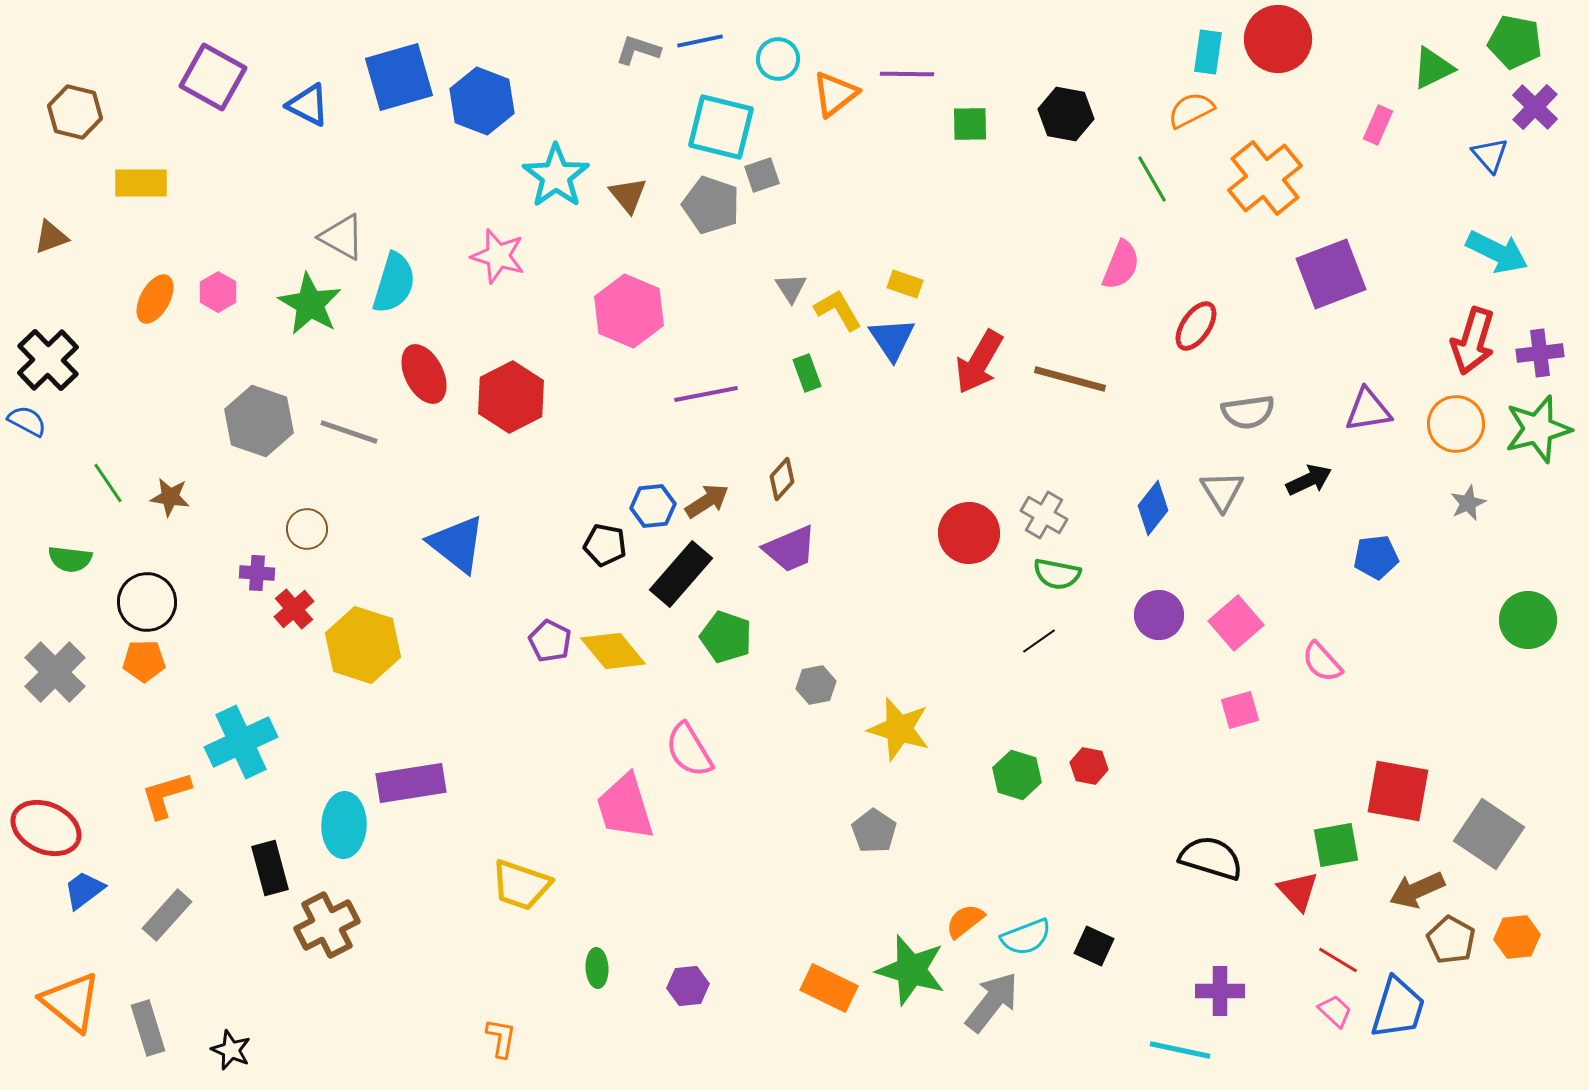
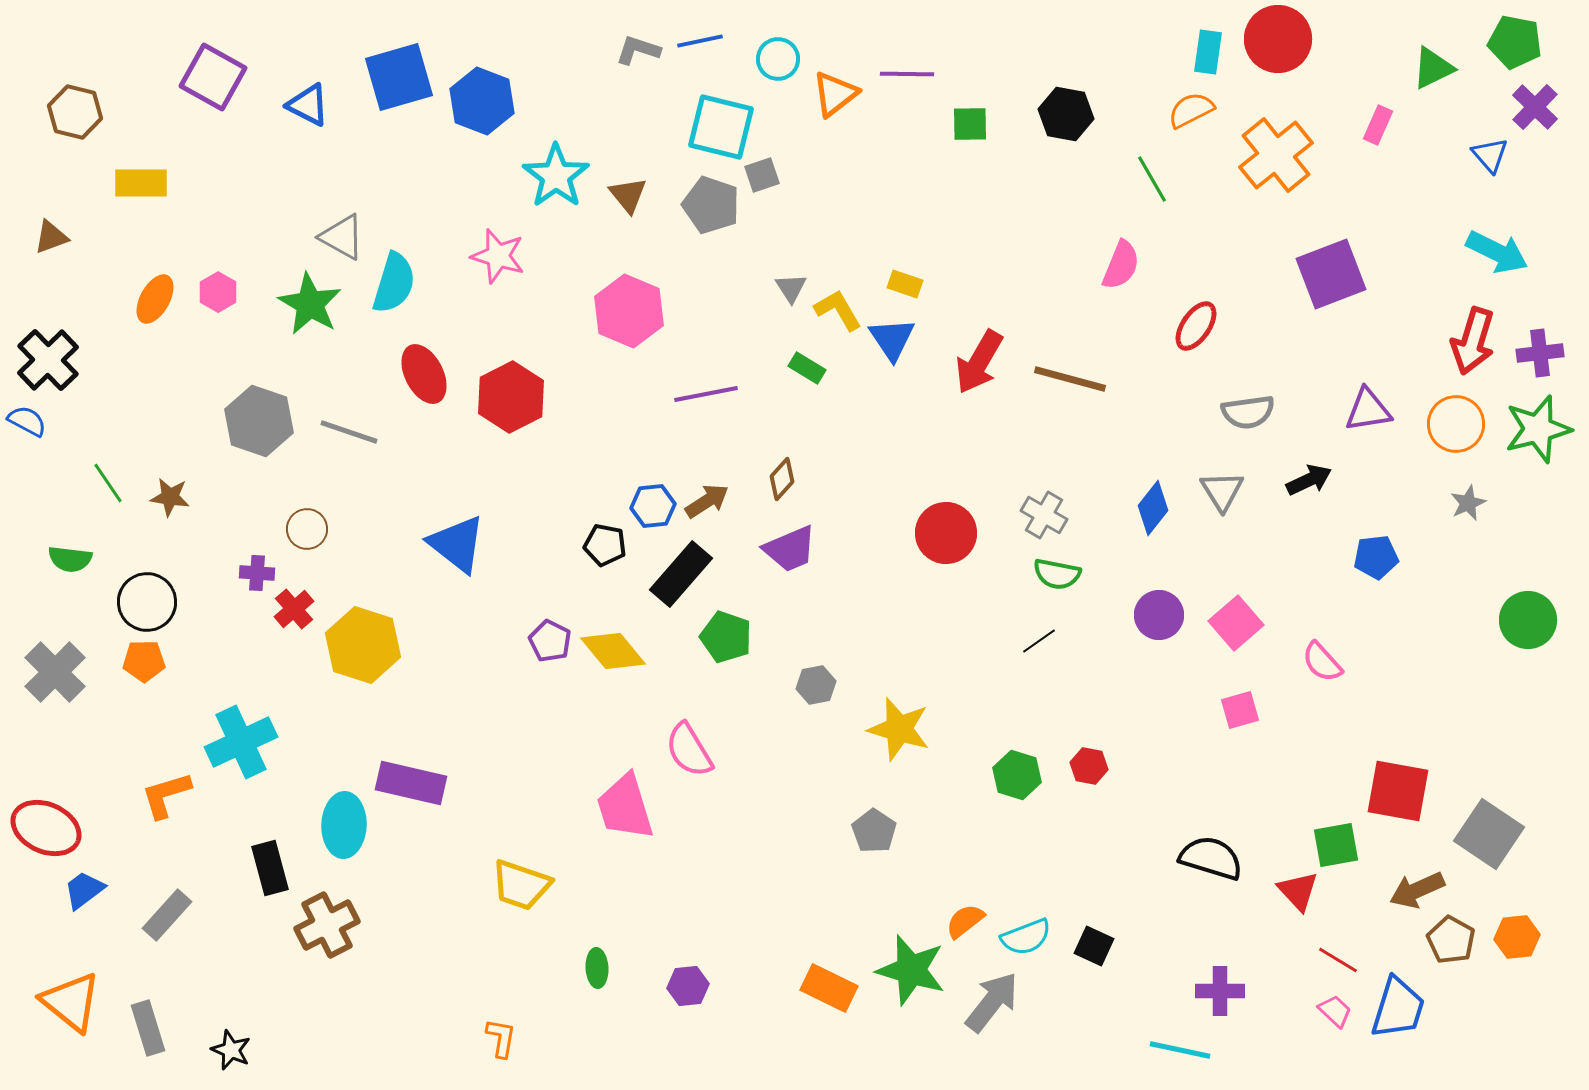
orange cross at (1265, 178): moved 11 px right, 23 px up
green rectangle at (807, 373): moved 5 px up; rotated 39 degrees counterclockwise
red circle at (969, 533): moved 23 px left
purple rectangle at (411, 783): rotated 22 degrees clockwise
